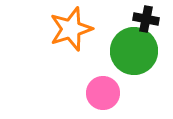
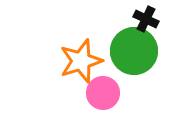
black cross: rotated 15 degrees clockwise
orange star: moved 10 px right, 32 px down
